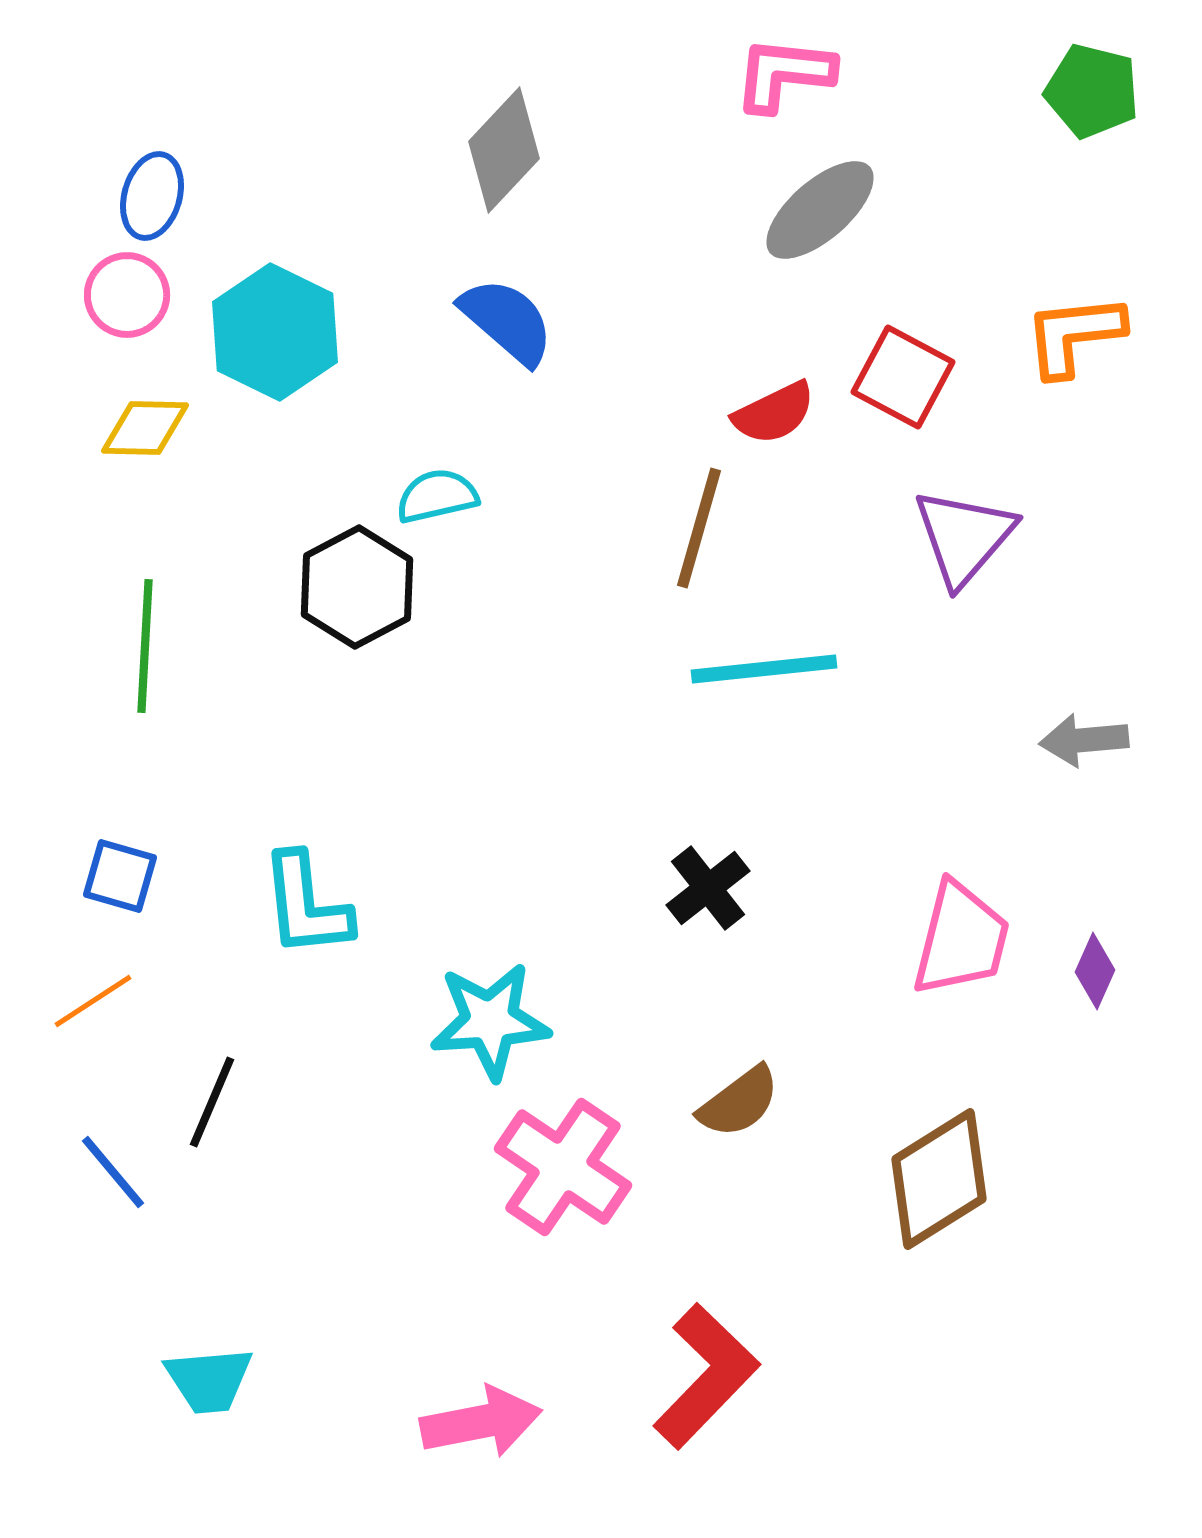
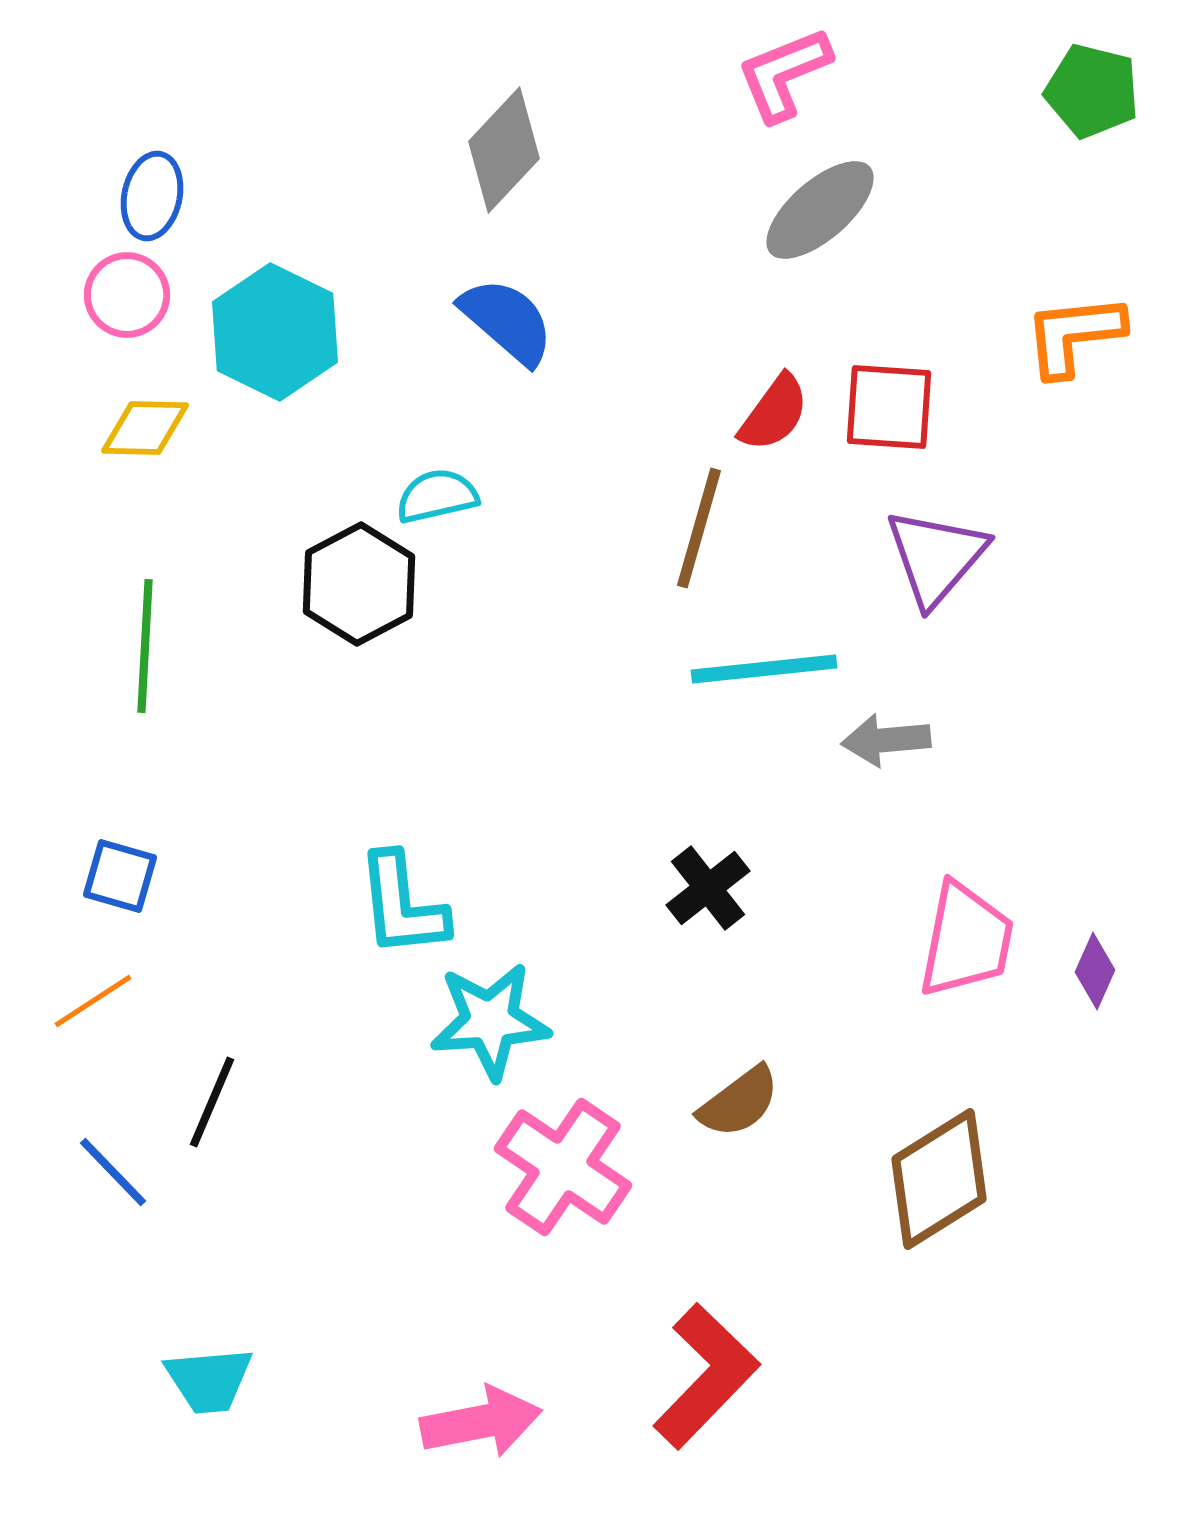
pink L-shape: rotated 28 degrees counterclockwise
blue ellipse: rotated 4 degrees counterclockwise
red square: moved 14 px left, 30 px down; rotated 24 degrees counterclockwise
red semicircle: rotated 28 degrees counterclockwise
purple triangle: moved 28 px left, 20 px down
black hexagon: moved 2 px right, 3 px up
gray arrow: moved 198 px left
cyan L-shape: moved 96 px right
pink trapezoid: moved 5 px right, 1 px down; rotated 3 degrees counterclockwise
blue line: rotated 4 degrees counterclockwise
